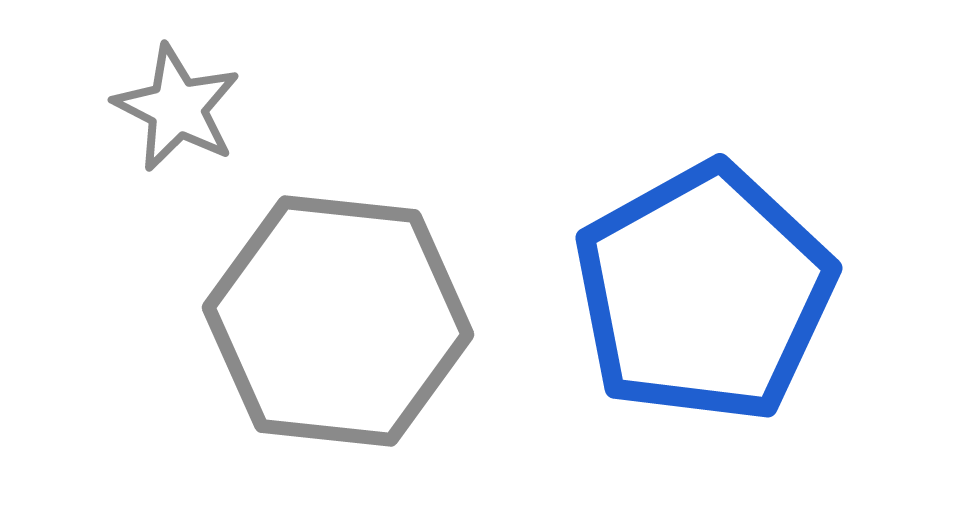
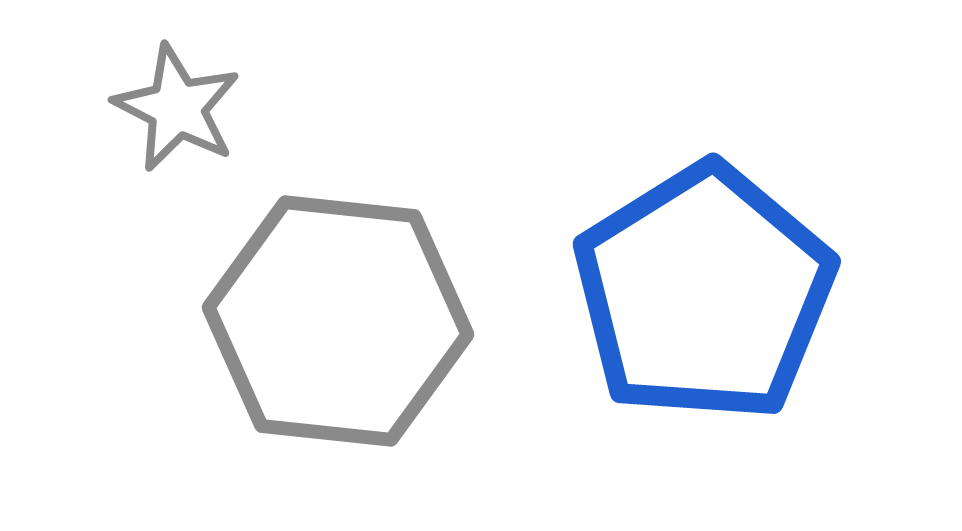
blue pentagon: rotated 3 degrees counterclockwise
